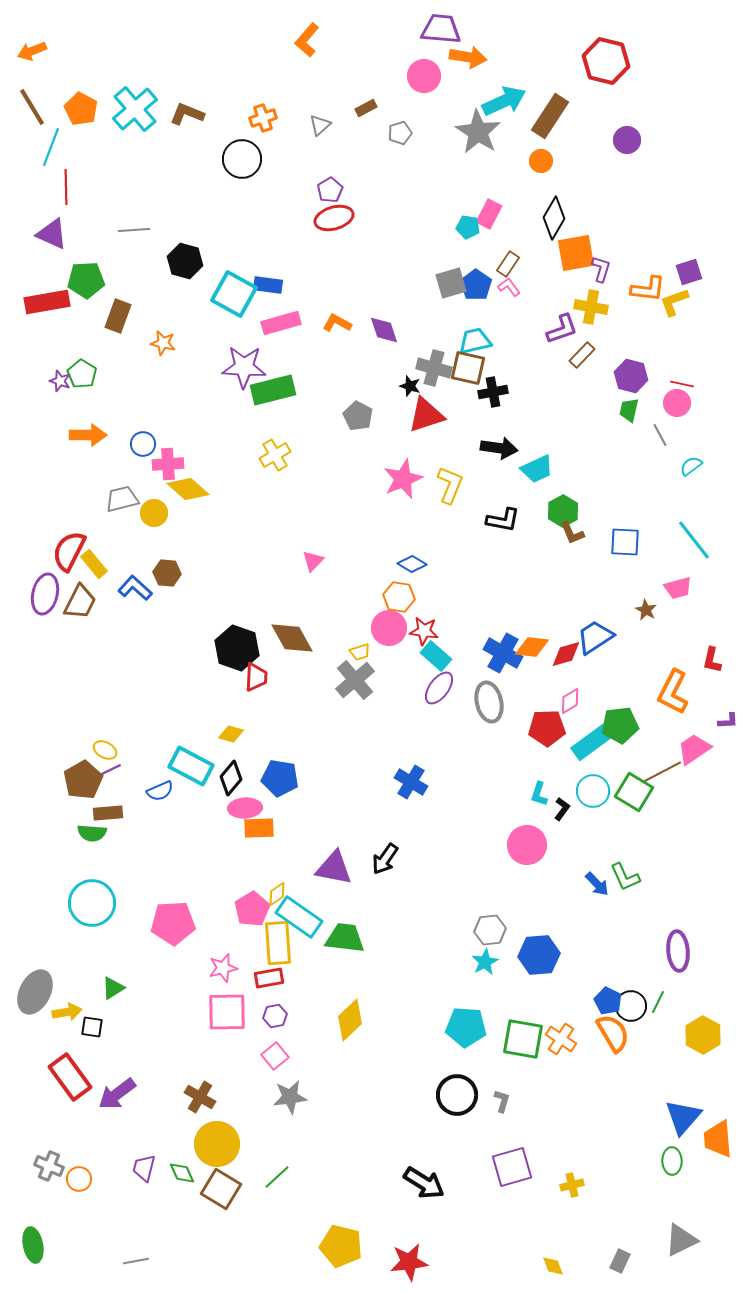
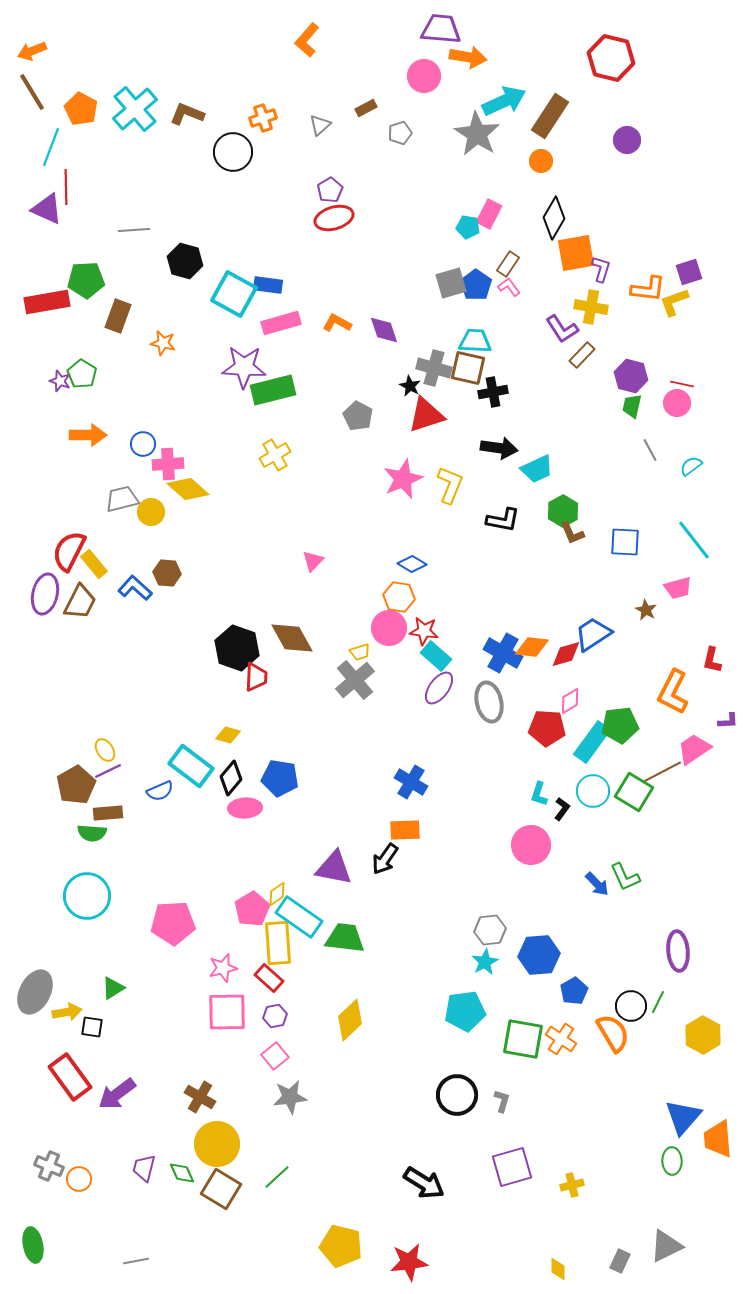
red hexagon at (606, 61): moved 5 px right, 3 px up
brown line at (32, 107): moved 15 px up
gray star at (478, 132): moved 1 px left, 2 px down
black circle at (242, 159): moved 9 px left, 7 px up
purple triangle at (52, 234): moved 5 px left, 25 px up
purple L-shape at (562, 329): rotated 76 degrees clockwise
cyan trapezoid at (475, 341): rotated 16 degrees clockwise
black star at (410, 386): rotated 10 degrees clockwise
green trapezoid at (629, 410): moved 3 px right, 4 px up
gray line at (660, 435): moved 10 px left, 15 px down
yellow circle at (154, 513): moved 3 px left, 1 px up
blue trapezoid at (595, 637): moved 2 px left, 3 px up
red pentagon at (547, 728): rotated 6 degrees clockwise
yellow diamond at (231, 734): moved 3 px left, 1 px down
cyan rectangle at (592, 742): rotated 18 degrees counterclockwise
yellow ellipse at (105, 750): rotated 30 degrees clockwise
cyan rectangle at (191, 766): rotated 9 degrees clockwise
brown pentagon at (83, 780): moved 7 px left, 5 px down
orange rectangle at (259, 828): moved 146 px right, 2 px down
pink circle at (527, 845): moved 4 px right
cyan circle at (92, 903): moved 5 px left, 7 px up
red rectangle at (269, 978): rotated 52 degrees clockwise
blue pentagon at (608, 1001): moved 34 px left, 10 px up; rotated 16 degrees clockwise
cyan pentagon at (466, 1027): moved 1 px left, 16 px up; rotated 12 degrees counterclockwise
gray triangle at (681, 1240): moved 15 px left, 6 px down
yellow diamond at (553, 1266): moved 5 px right, 3 px down; rotated 20 degrees clockwise
